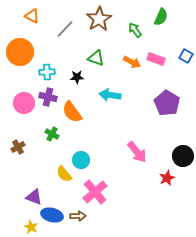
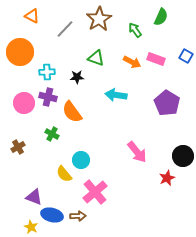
cyan arrow: moved 6 px right
